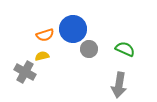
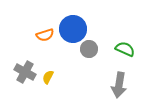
yellow semicircle: moved 6 px right, 21 px down; rotated 48 degrees counterclockwise
